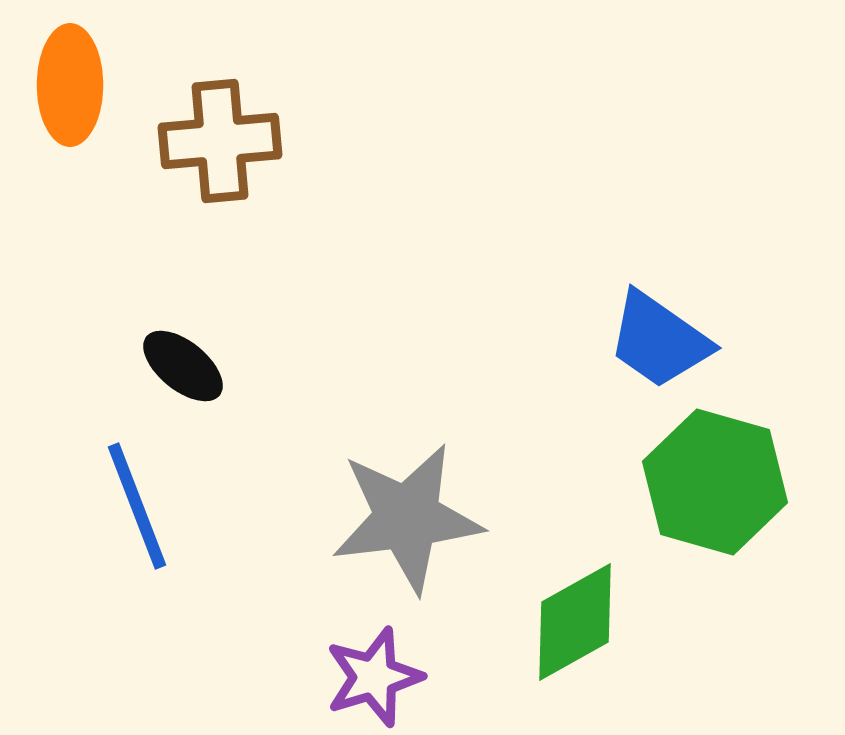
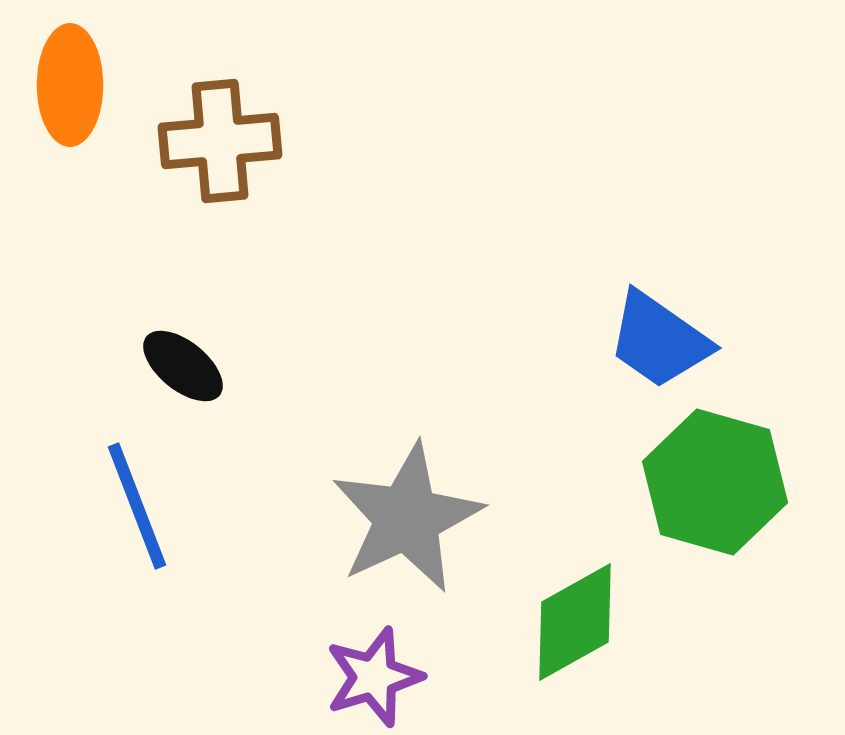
gray star: rotated 18 degrees counterclockwise
